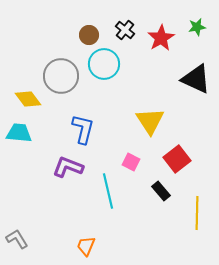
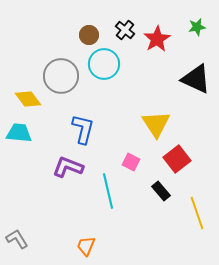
red star: moved 4 px left, 1 px down
yellow triangle: moved 6 px right, 3 px down
yellow line: rotated 20 degrees counterclockwise
